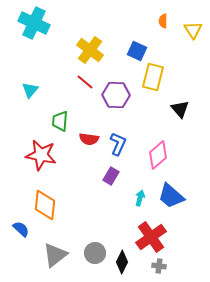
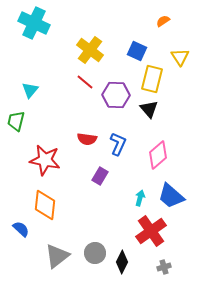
orange semicircle: rotated 56 degrees clockwise
yellow triangle: moved 13 px left, 27 px down
yellow rectangle: moved 1 px left, 2 px down
black triangle: moved 31 px left
green trapezoid: moved 44 px left; rotated 10 degrees clockwise
red semicircle: moved 2 px left
red star: moved 4 px right, 5 px down
purple rectangle: moved 11 px left
red cross: moved 6 px up
gray triangle: moved 2 px right, 1 px down
gray cross: moved 5 px right, 1 px down; rotated 24 degrees counterclockwise
